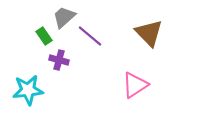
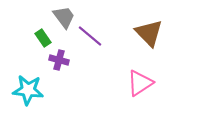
gray trapezoid: rotated 95 degrees clockwise
green rectangle: moved 1 px left, 2 px down
pink triangle: moved 5 px right, 2 px up
cyan star: rotated 12 degrees clockwise
